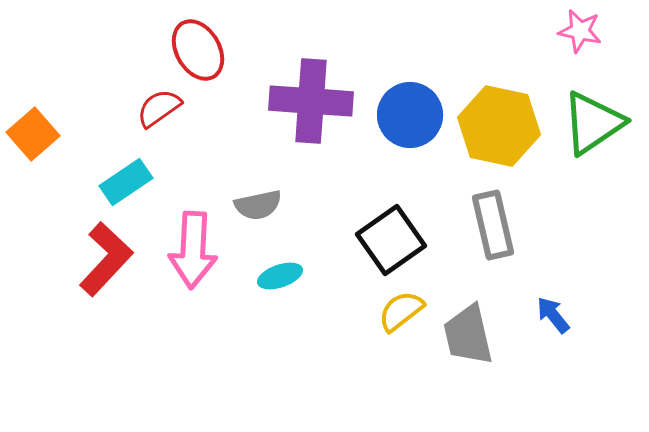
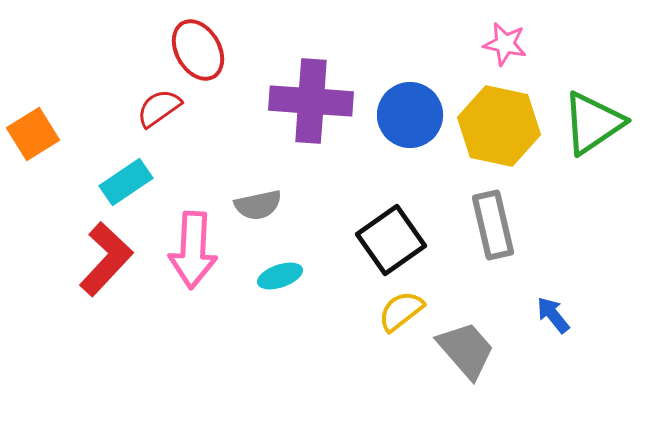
pink star: moved 75 px left, 13 px down
orange square: rotated 9 degrees clockwise
gray trapezoid: moved 2 px left, 15 px down; rotated 152 degrees clockwise
